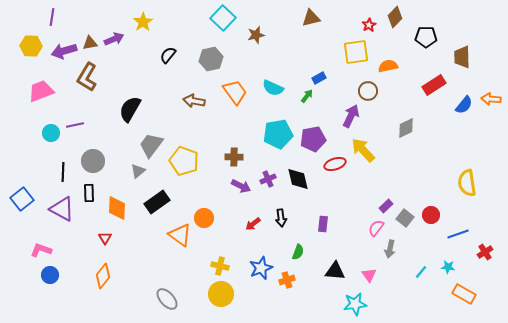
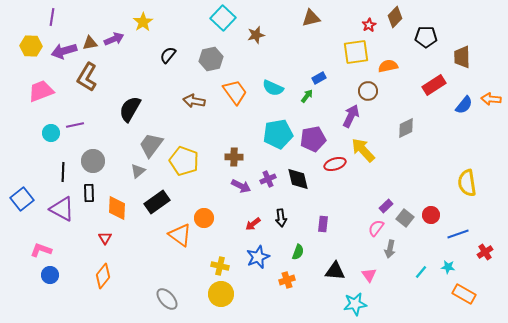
blue star at (261, 268): moved 3 px left, 11 px up
